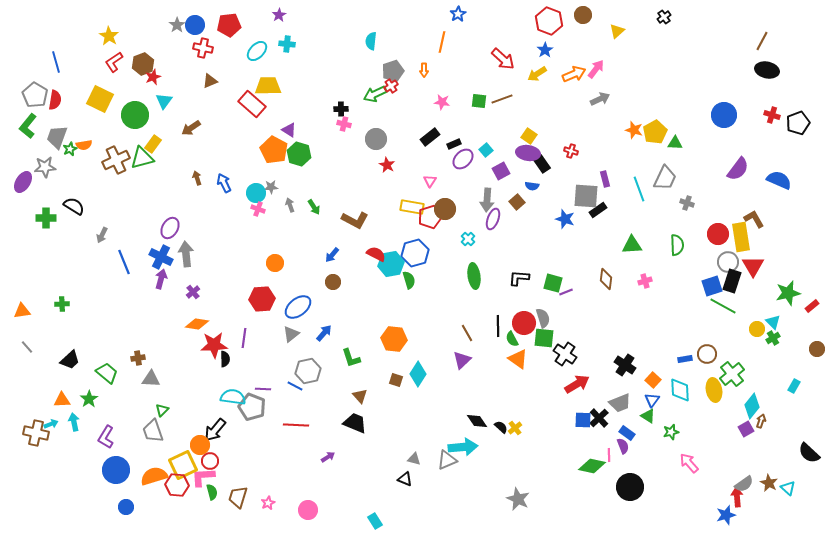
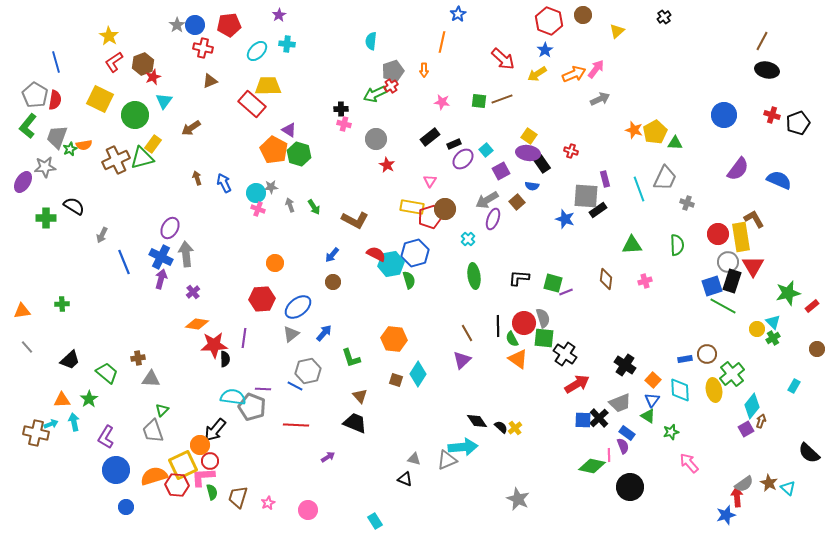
gray arrow at (487, 200): rotated 55 degrees clockwise
